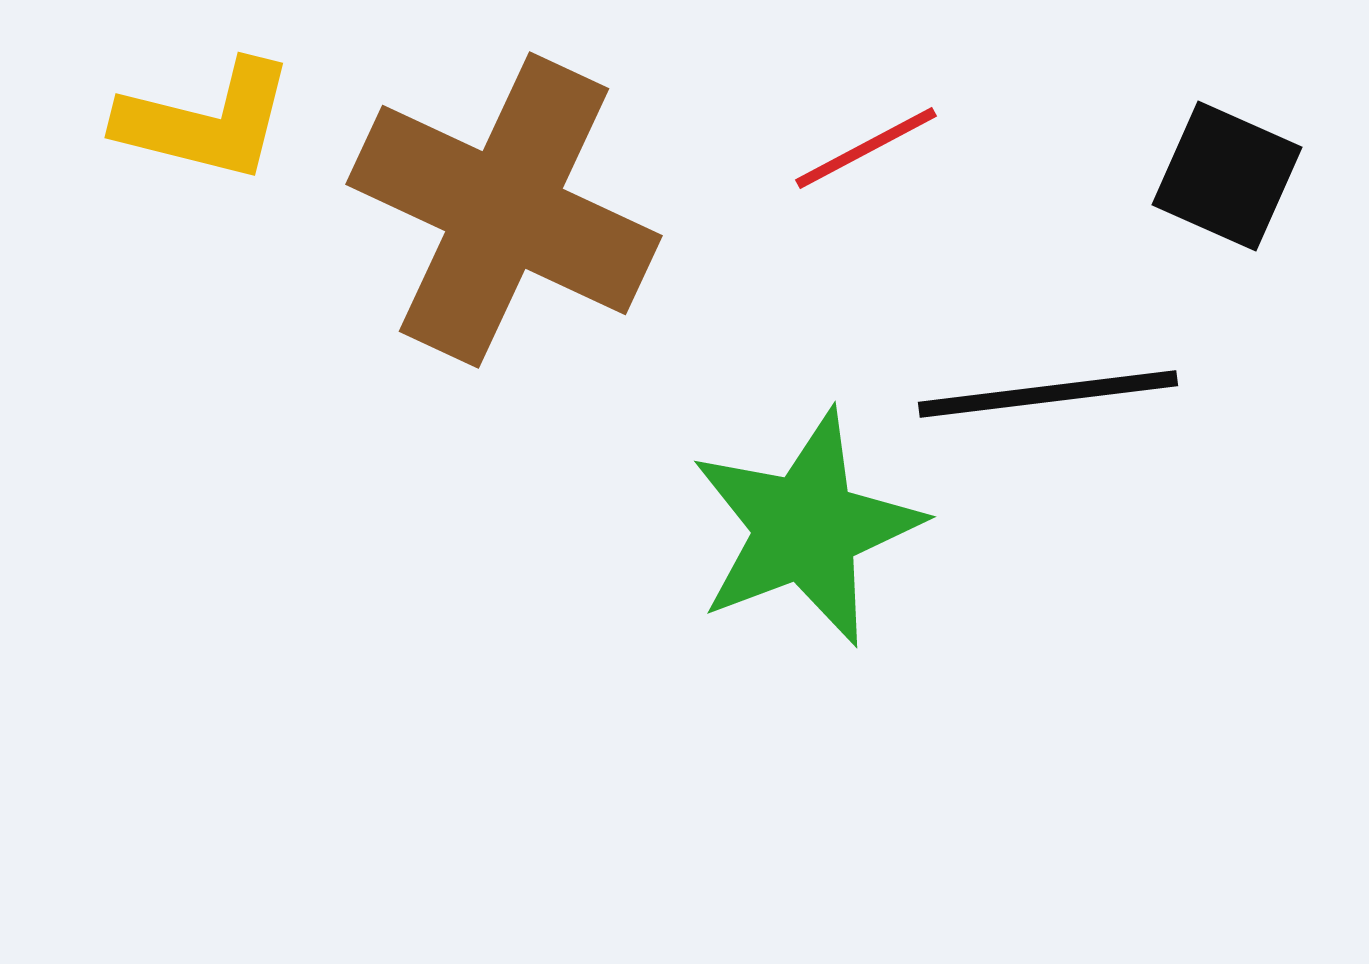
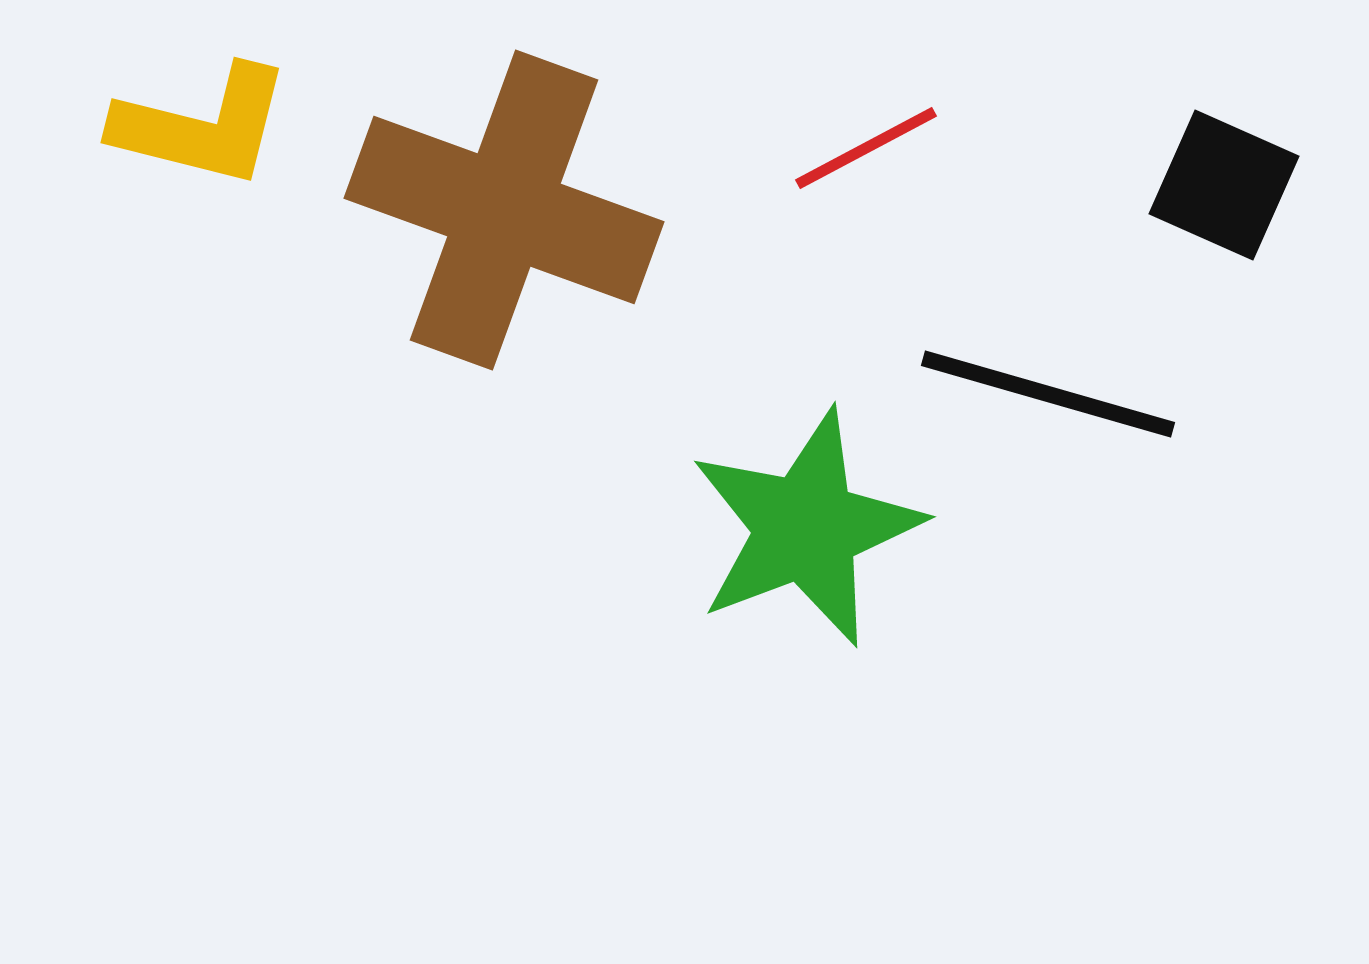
yellow L-shape: moved 4 px left, 5 px down
black square: moved 3 px left, 9 px down
brown cross: rotated 5 degrees counterclockwise
black line: rotated 23 degrees clockwise
